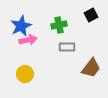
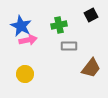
blue star: rotated 20 degrees counterclockwise
gray rectangle: moved 2 px right, 1 px up
